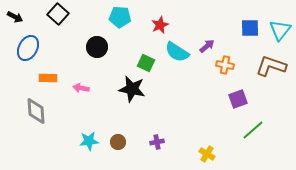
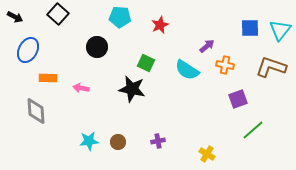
blue ellipse: moved 2 px down
cyan semicircle: moved 10 px right, 18 px down
brown L-shape: moved 1 px down
purple cross: moved 1 px right, 1 px up
